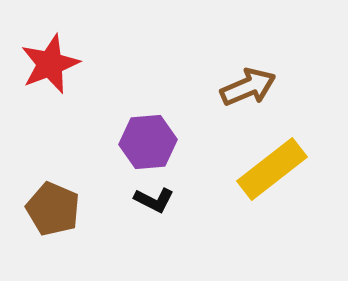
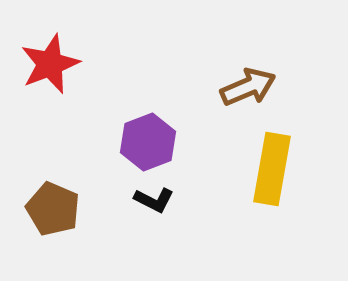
purple hexagon: rotated 16 degrees counterclockwise
yellow rectangle: rotated 42 degrees counterclockwise
